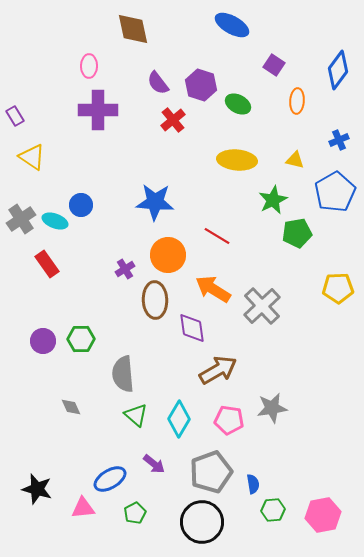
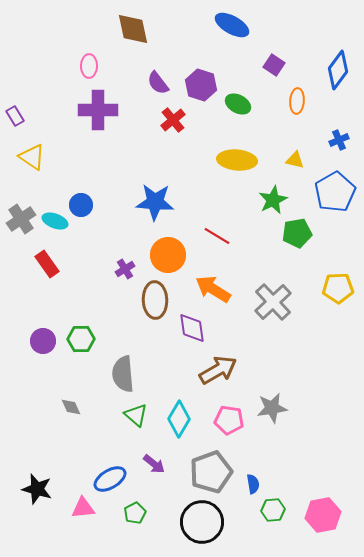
gray cross at (262, 306): moved 11 px right, 4 px up
